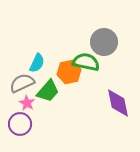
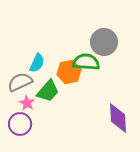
green semicircle: rotated 8 degrees counterclockwise
gray semicircle: moved 2 px left, 1 px up
purple diamond: moved 15 px down; rotated 8 degrees clockwise
